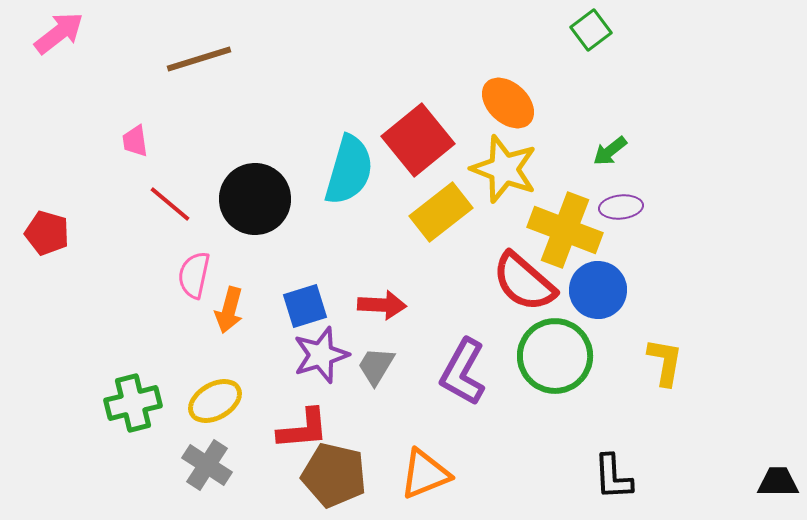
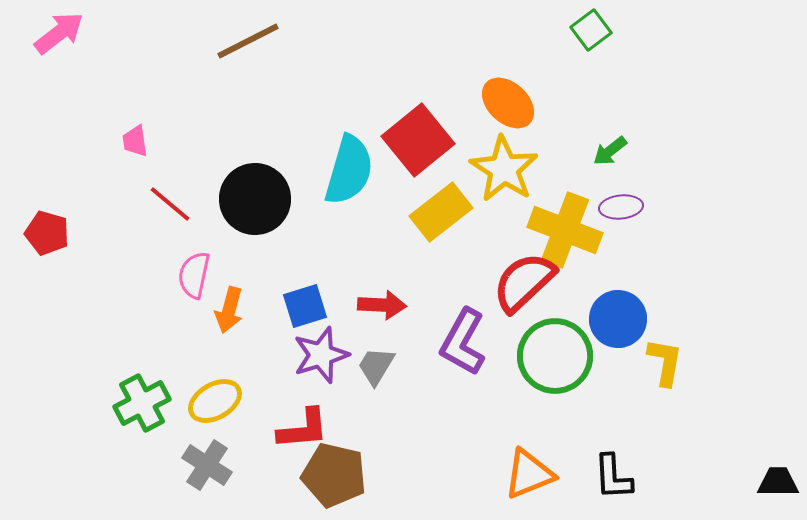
brown line: moved 49 px right, 18 px up; rotated 10 degrees counterclockwise
yellow star: rotated 12 degrees clockwise
red semicircle: rotated 96 degrees clockwise
blue circle: moved 20 px right, 29 px down
purple L-shape: moved 30 px up
green cross: moved 9 px right; rotated 14 degrees counterclockwise
orange triangle: moved 104 px right
